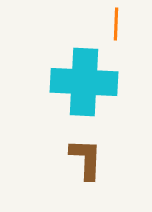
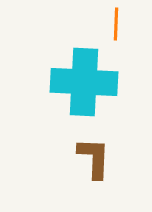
brown L-shape: moved 8 px right, 1 px up
